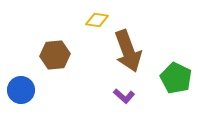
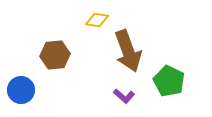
green pentagon: moved 7 px left, 3 px down
